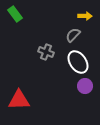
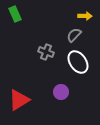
green rectangle: rotated 14 degrees clockwise
gray semicircle: moved 1 px right
purple circle: moved 24 px left, 6 px down
red triangle: rotated 30 degrees counterclockwise
